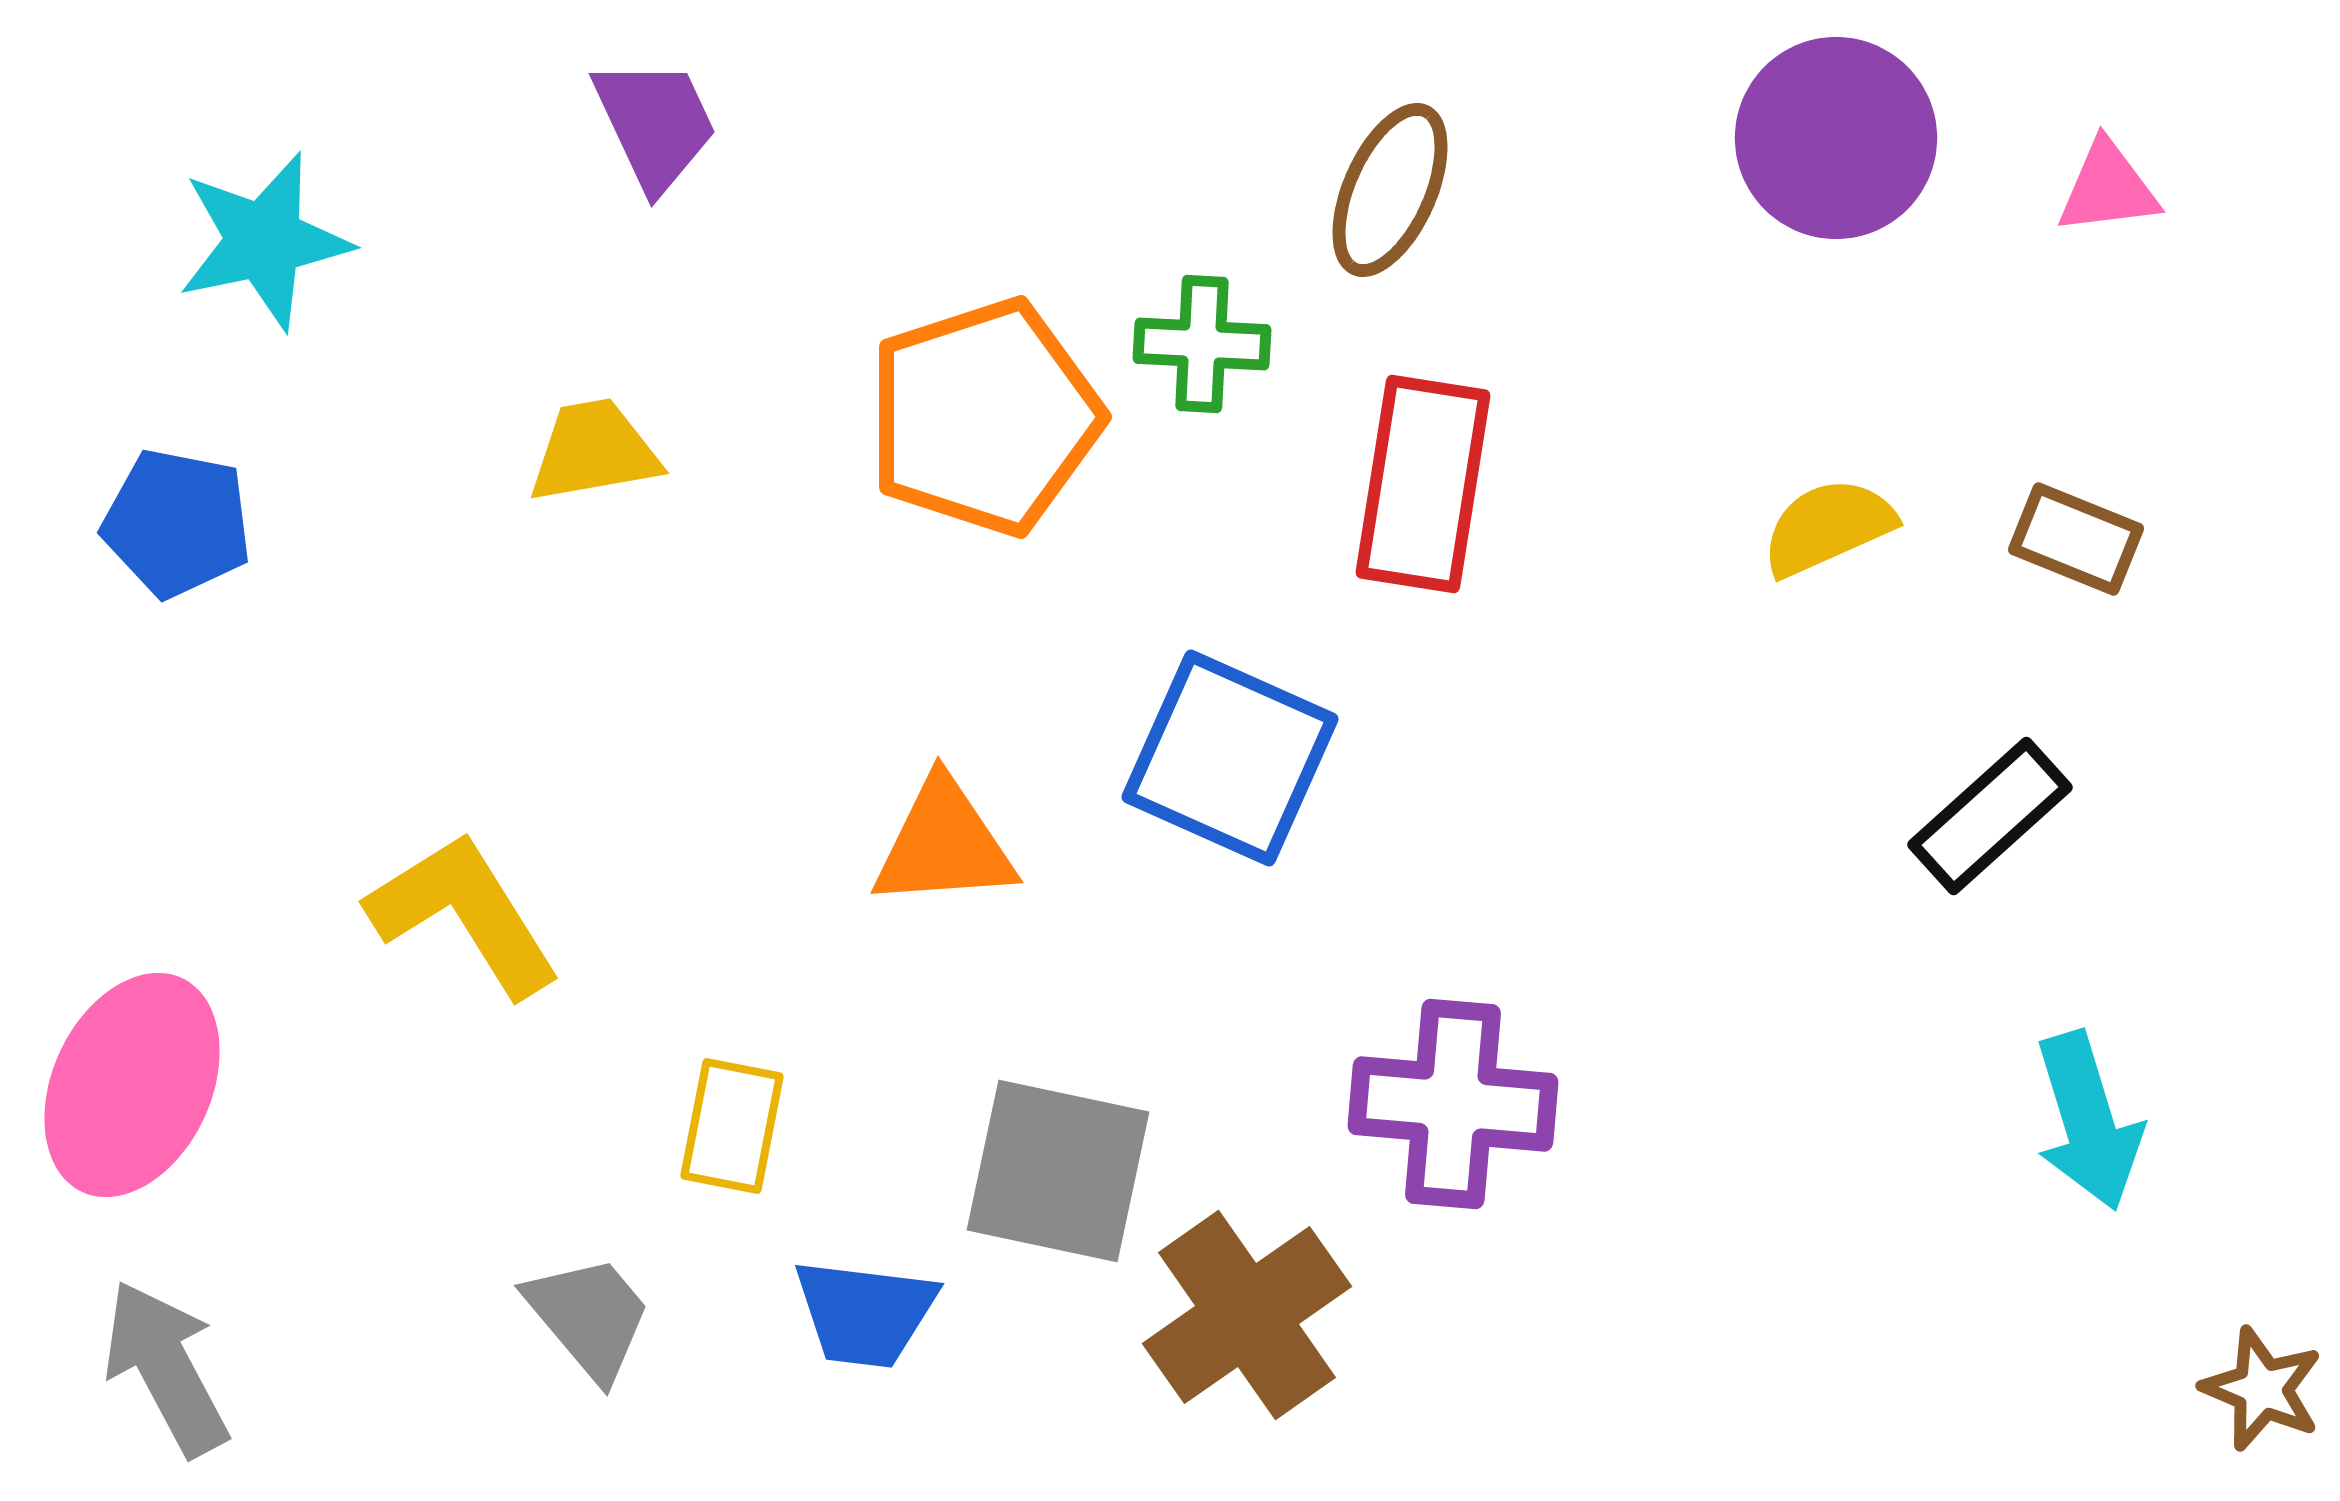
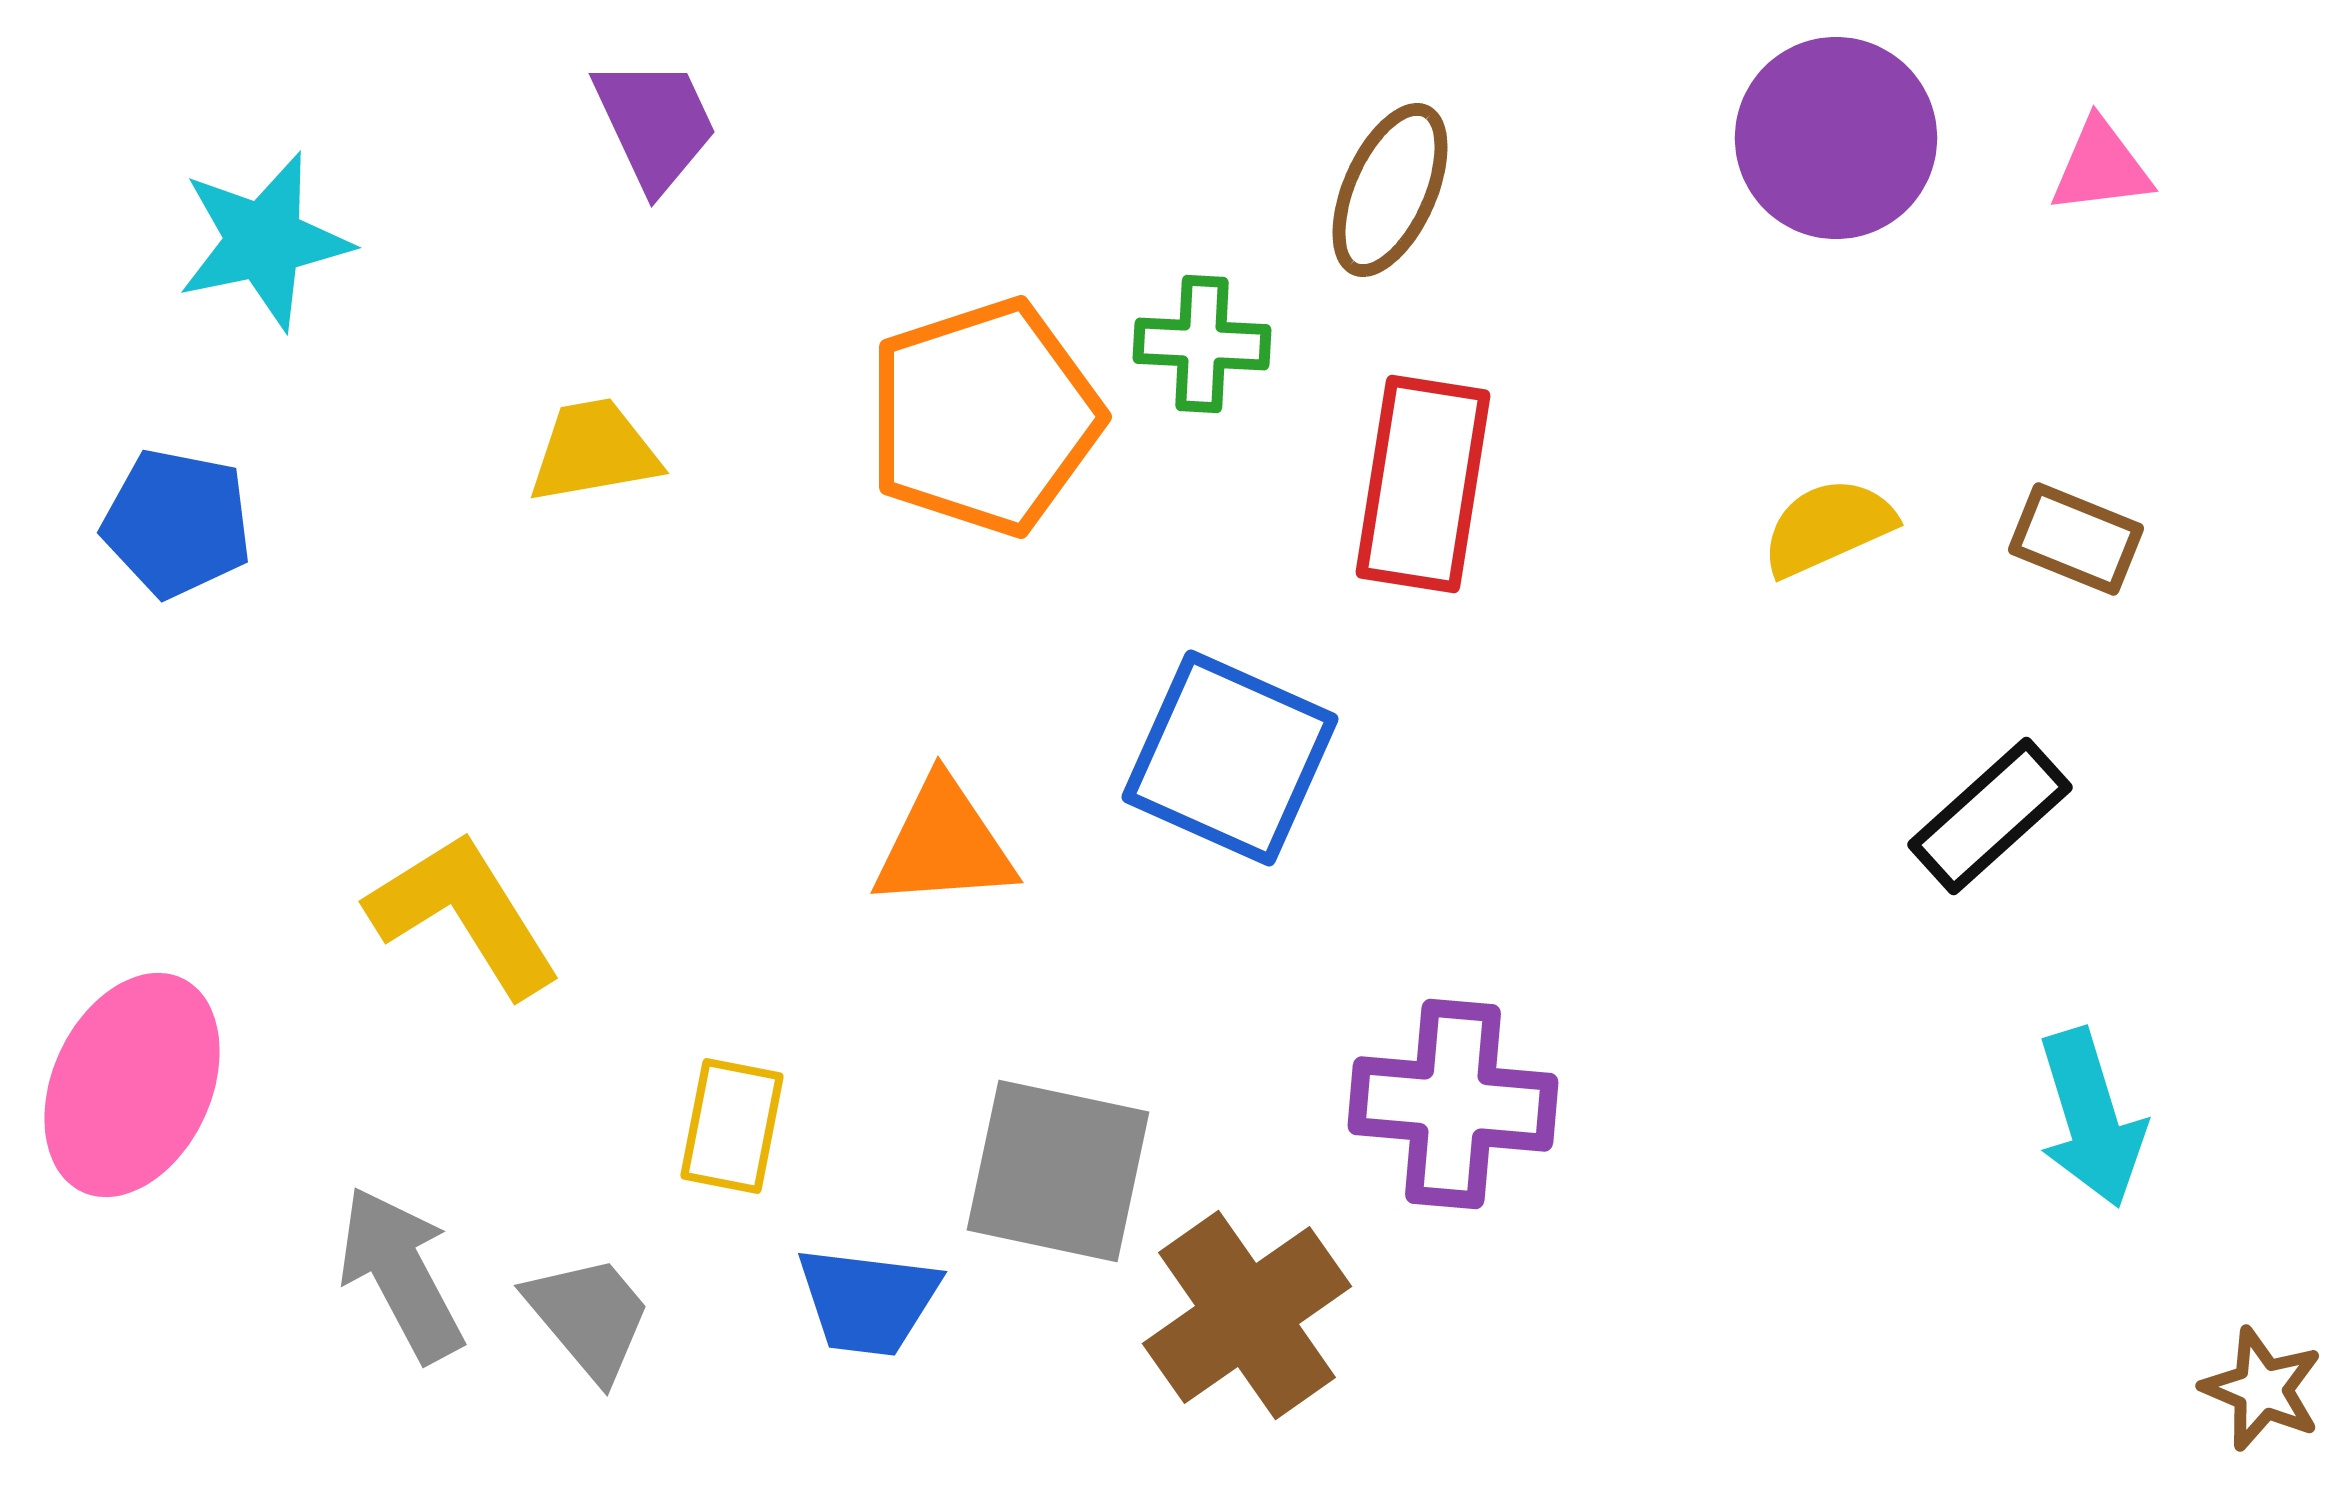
pink triangle: moved 7 px left, 21 px up
cyan arrow: moved 3 px right, 3 px up
blue trapezoid: moved 3 px right, 12 px up
gray arrow: moved 235 px right, 94 px up
